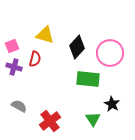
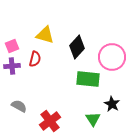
pink circle: moved 2 px right, 4 px down
purple cross: moved 2 px left, 1 px up; rotated 21 degrees counterclockwise
